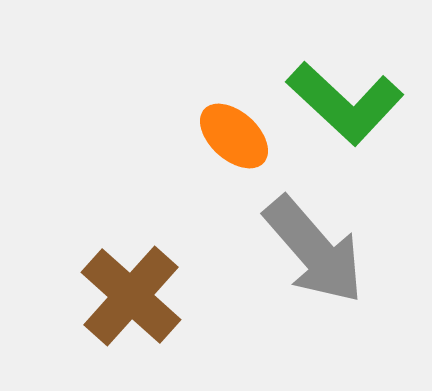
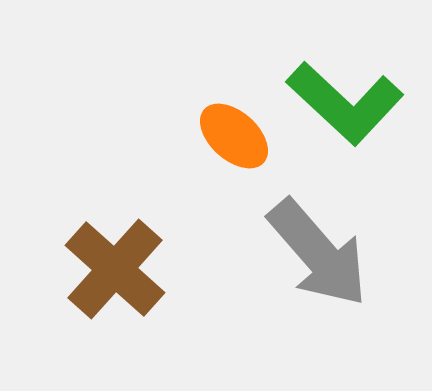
gray arrow: moved 4 px right, 3 px down
brown cross: moved 16 px left, 27 px up
